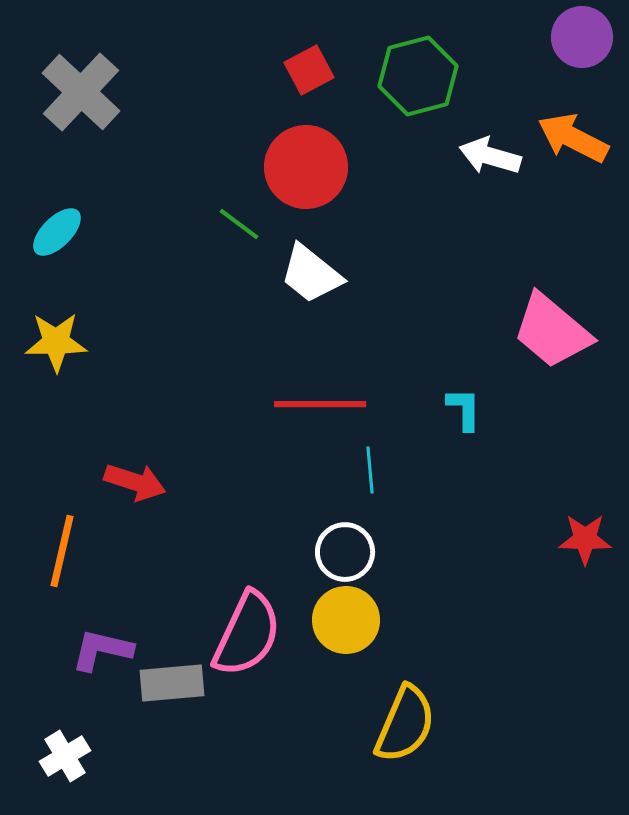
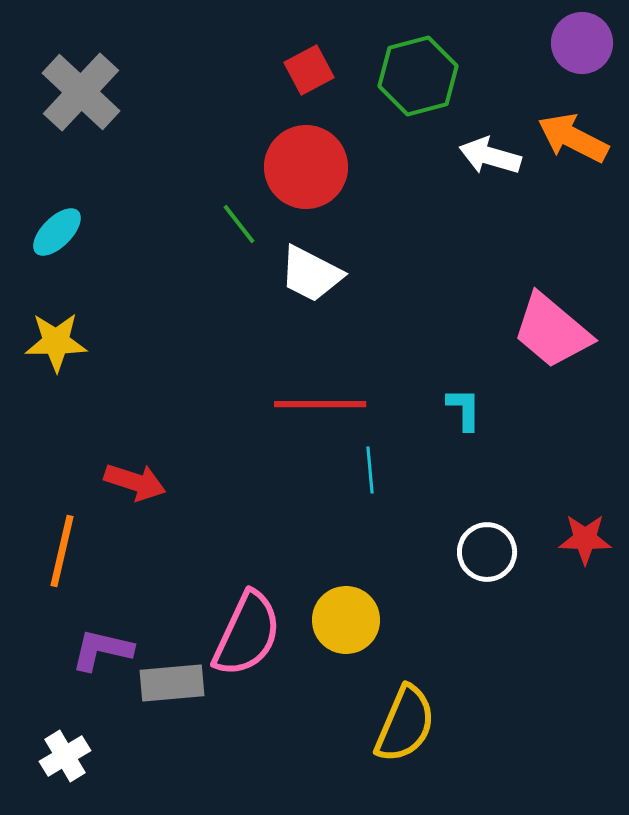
purple circle: moved 6 px down
green line: rotated 15 degrees clockwise
white trapezoid: rotated 12 degrees counterclockwise
white circle: moved 142 px right
